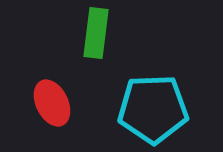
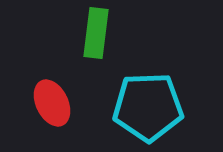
cyan pentagon: moved 5 px left, 2 px up
